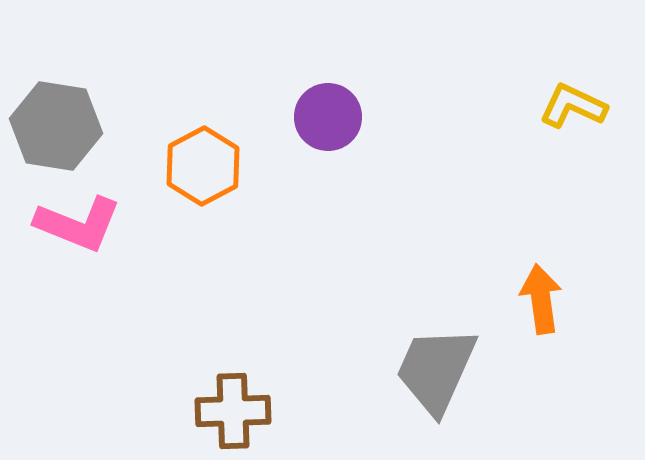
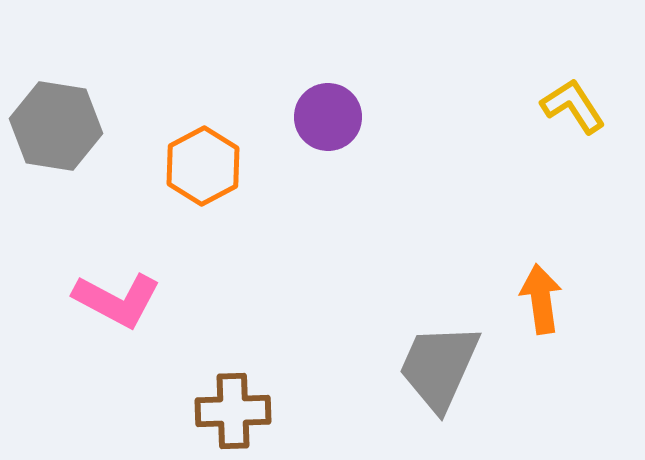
yellow L-shape: rotated 32 degrees clockwise
pink L-shape: moved 39 px right, 76 px down; rotated 6 degrees clockwise
gray trapezoid: moved 3 px right, 3 px up
